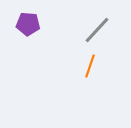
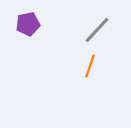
purple pentagon: rotated 15 degrees counterclockwise
